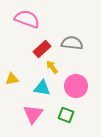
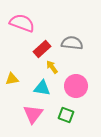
pink semicircle: moved 5 px left, 4 px down
